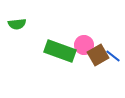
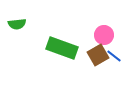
pink circle: moved 20 px right, 10 px up
green rectangle: moved 2 px right, 3 px up
blue line: moved 1 px right
